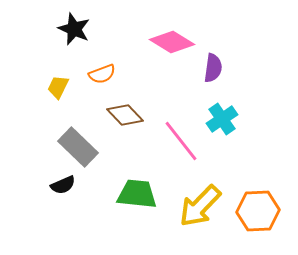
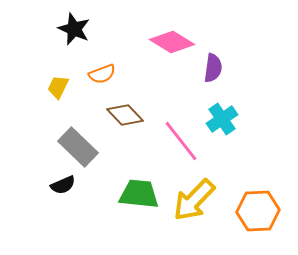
green trapezoid: moved 2 px right
yellow arrow: moved 6 px left, 6 px up
